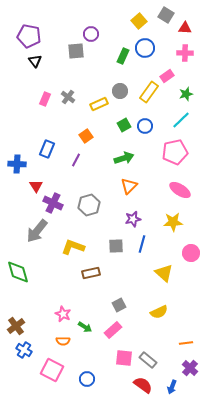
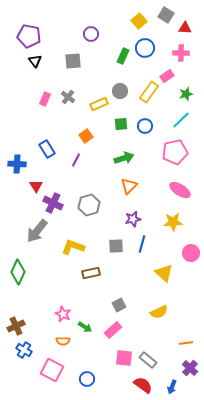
gray square at (76, 51): moved 3 px left, 10 px down
pink cross at (185, 53): moved 4 px left
green square at (124, 125): moved 3 px left, 1 px up; rotated 24 degrees clockwise
blue rectangle at (47, 149): rotated 54 degrees counterclockwise
green diamond at (18, 272): rotated 40 degrees clockwise
brown cross at (16, 326): rotated 12 degrees clockwise
